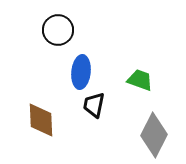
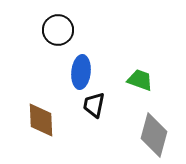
gray diamond: rotated 12 degrees counterclockwise
